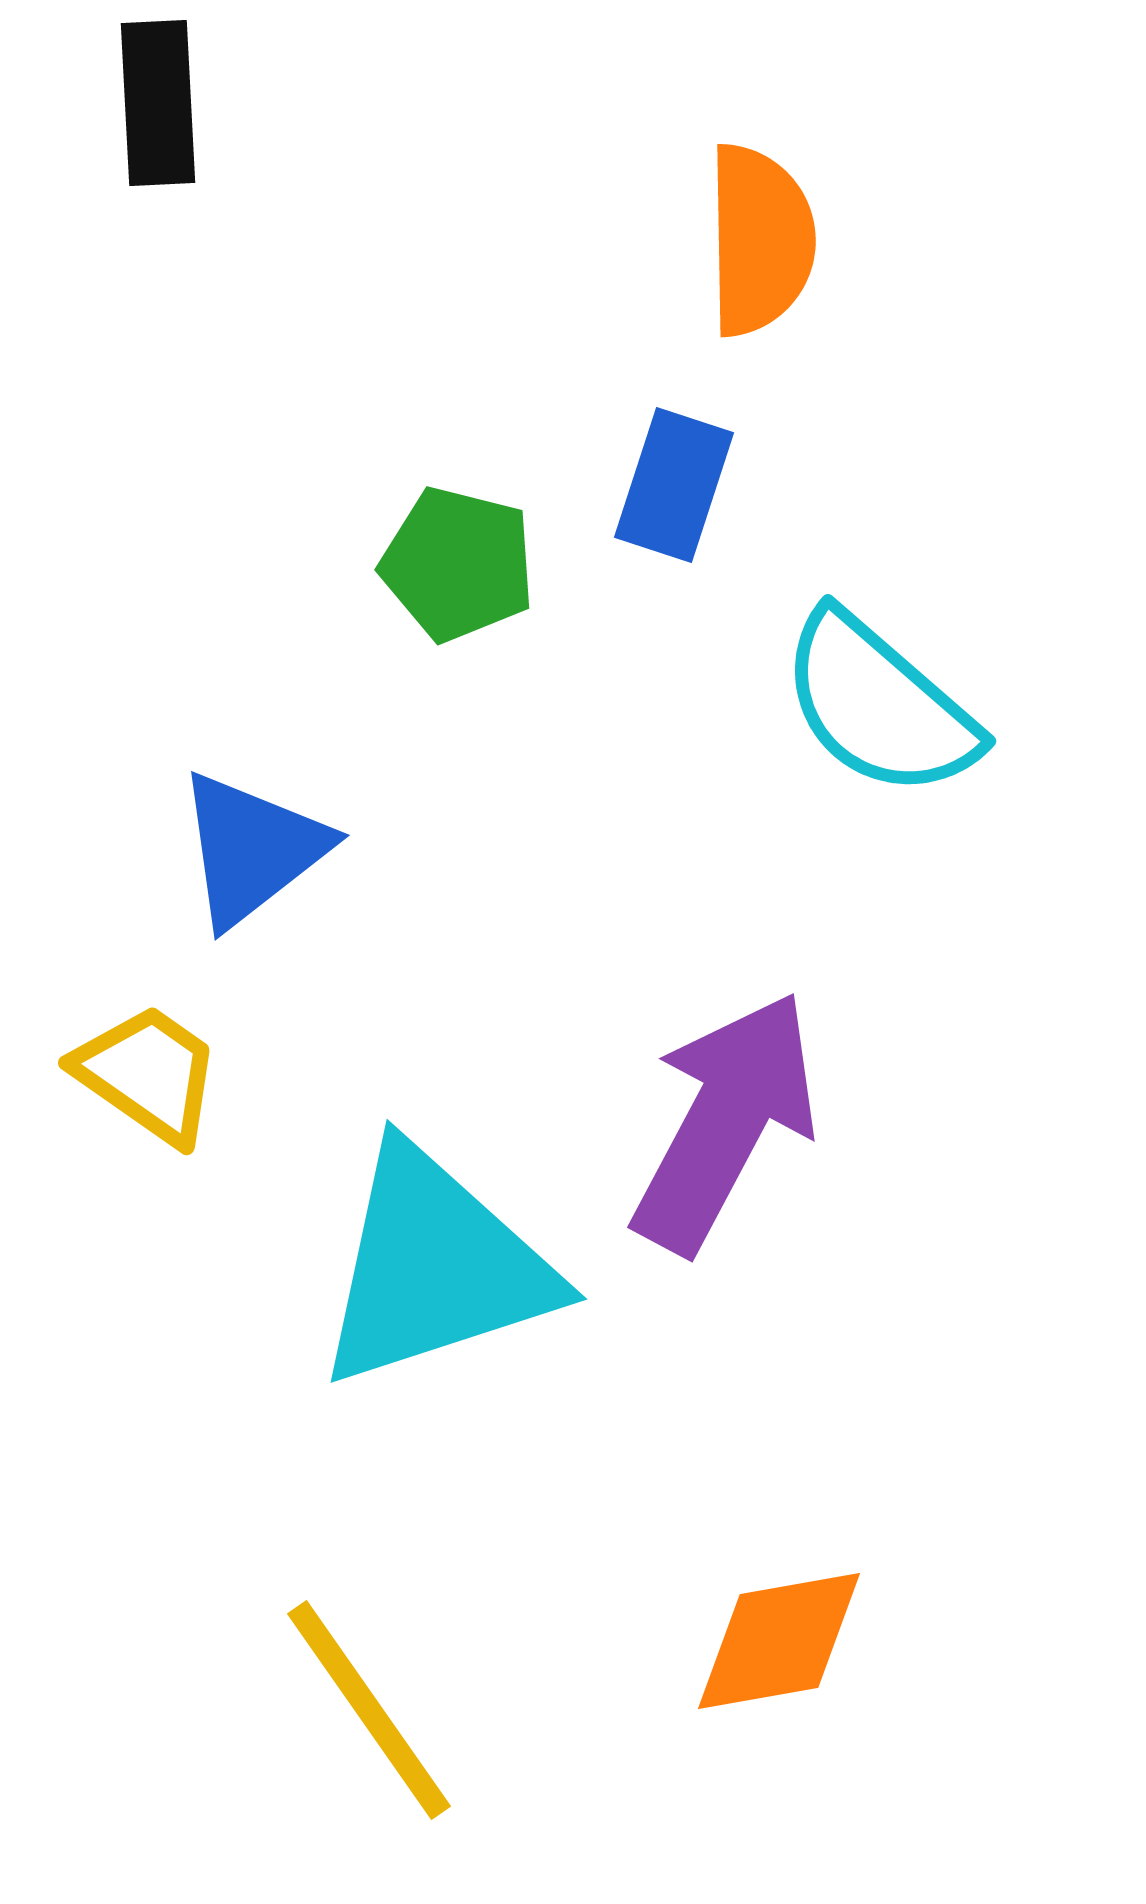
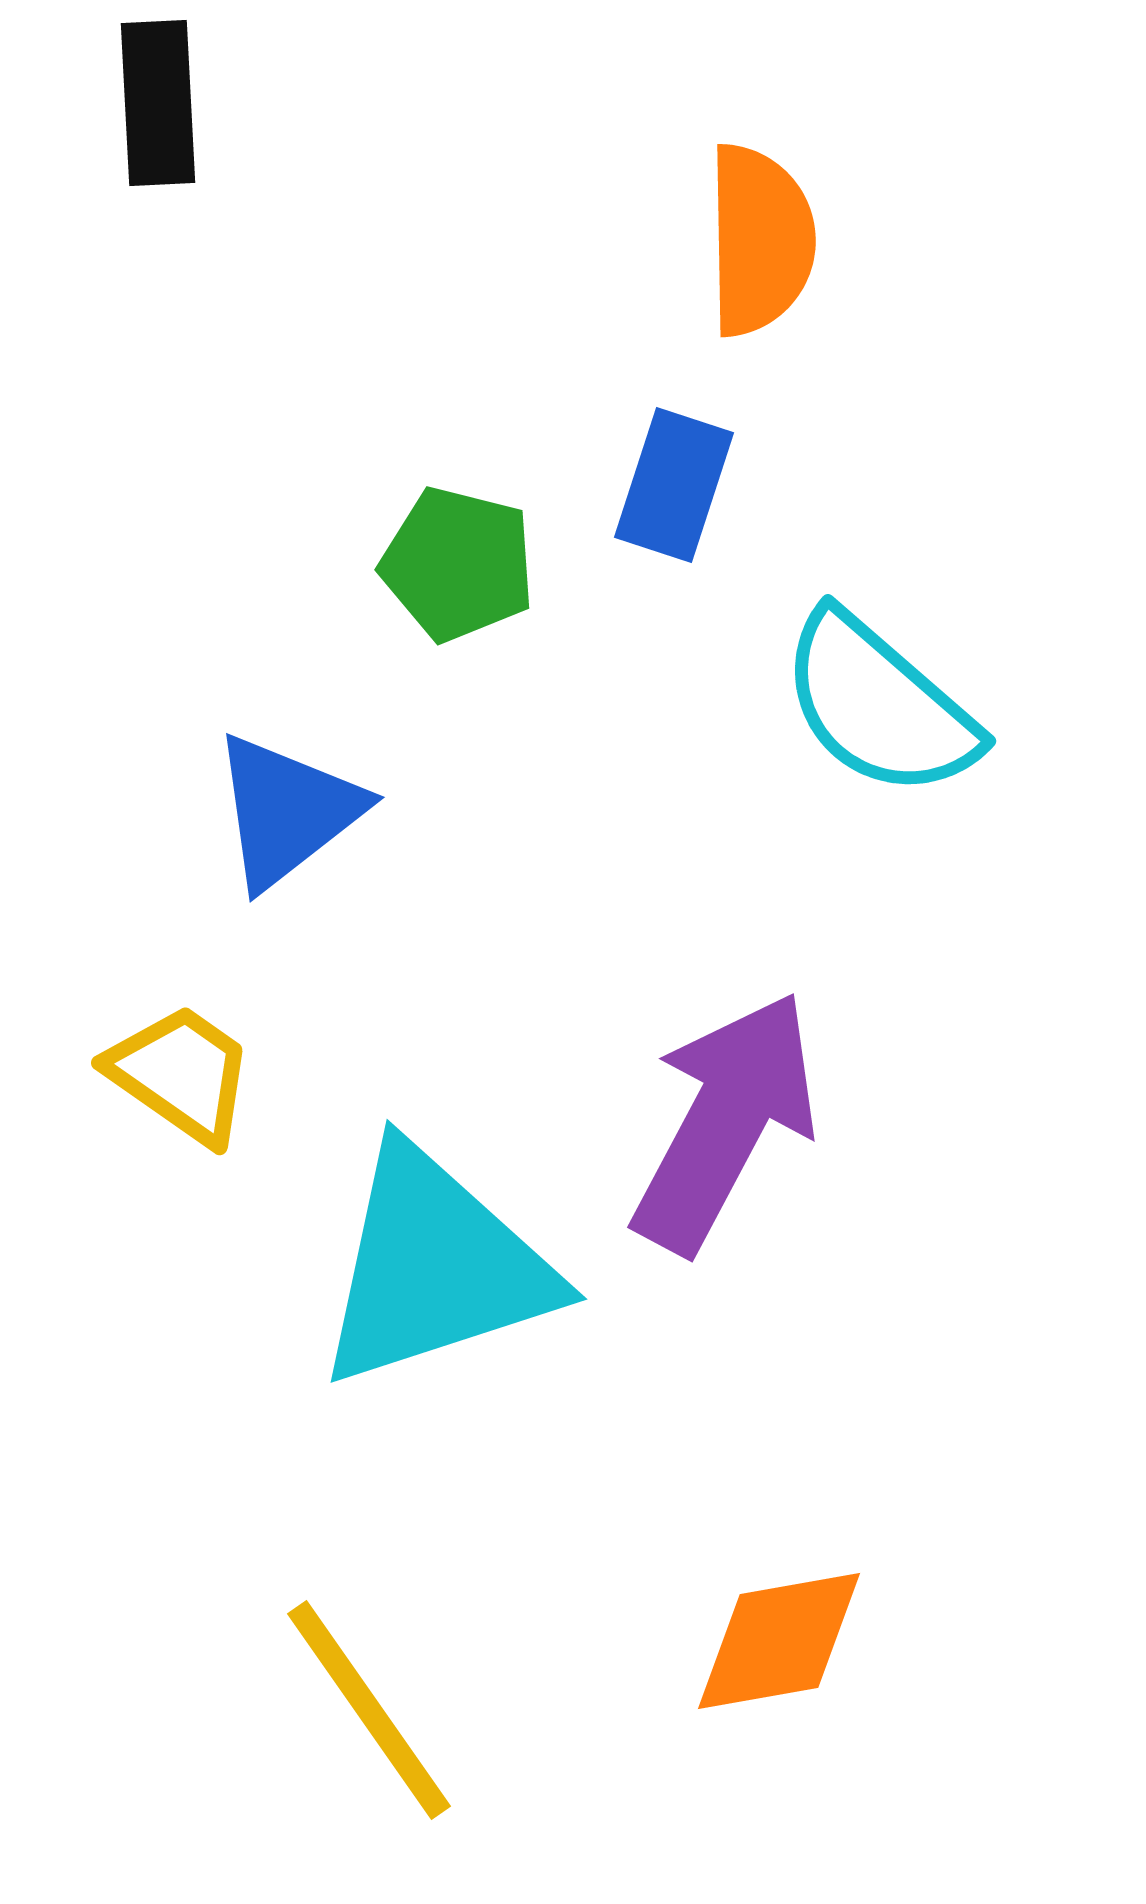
blue triangle: moved 35 px right, 38 px up
yellow trapezoid: moved 33 px right
